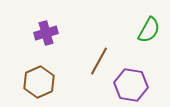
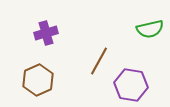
green semicircle: moved 1 px right, 1 px up; rotated 48 degrees clockwise
brown hexagon: moved 1 px left, 2 px up
